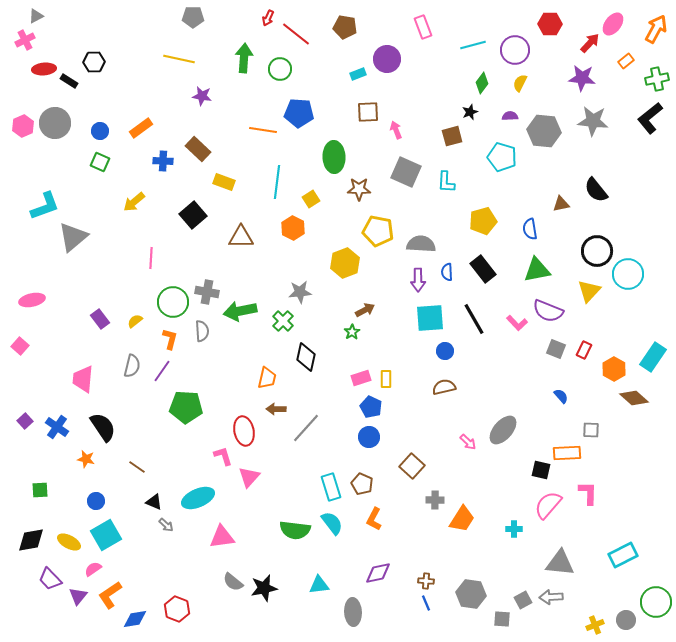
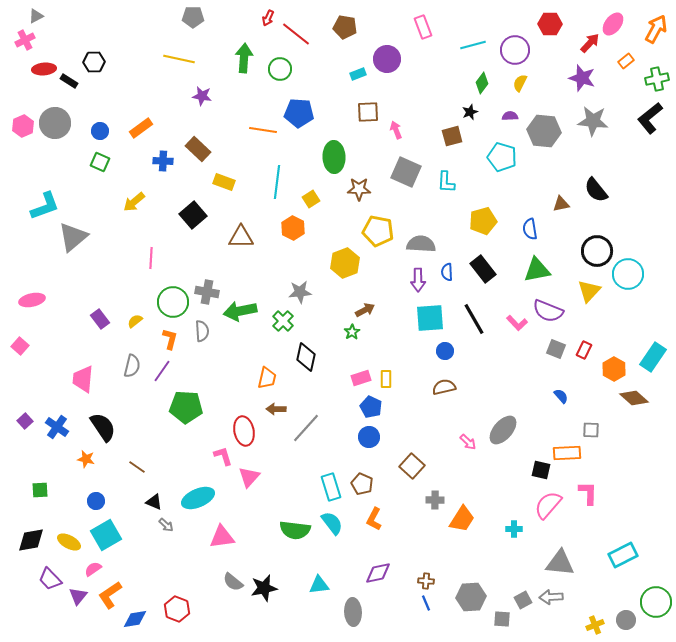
purple star at (582, 78): rotated 12 degrees clockwise
gray hexagon at (471, 594): moved 3 px down; rotated 12 degrees counterclockwise
